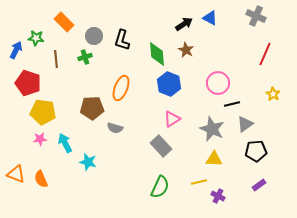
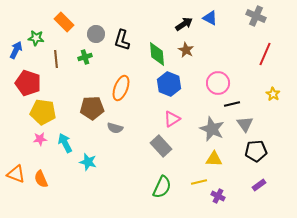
gray circle: moved 2 px right, 2 px up
gray triangle: rotated 30 degrees counterclockwise
green semicircle: moved 2 px right
